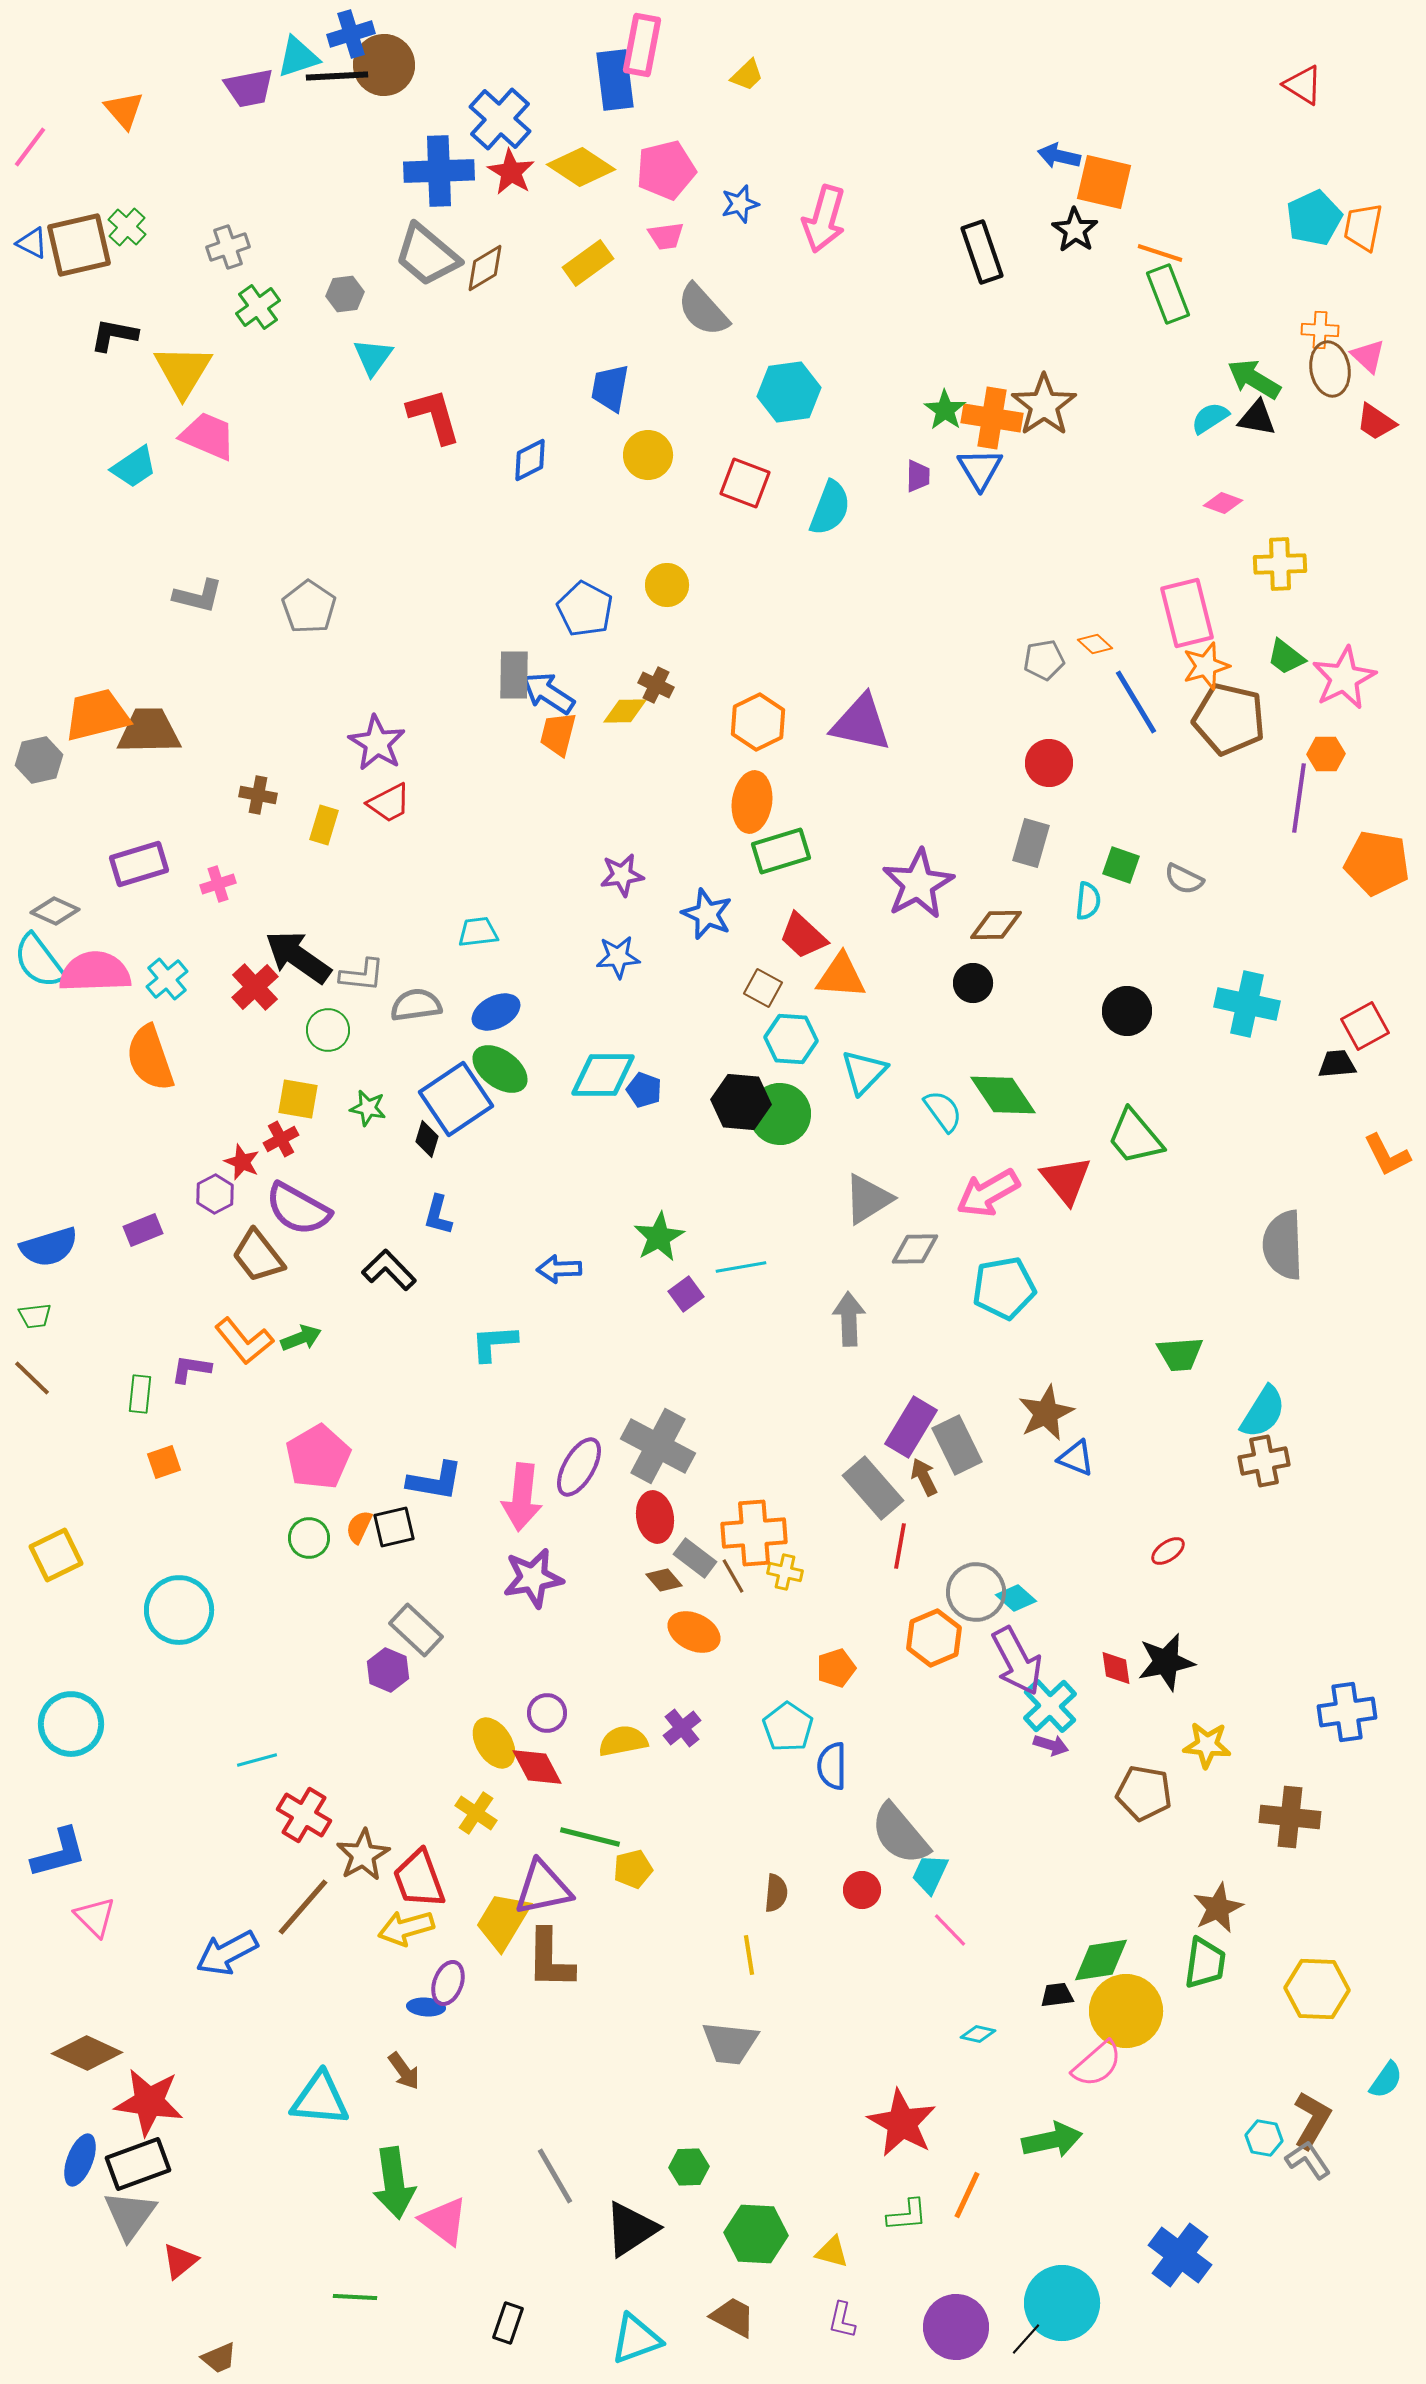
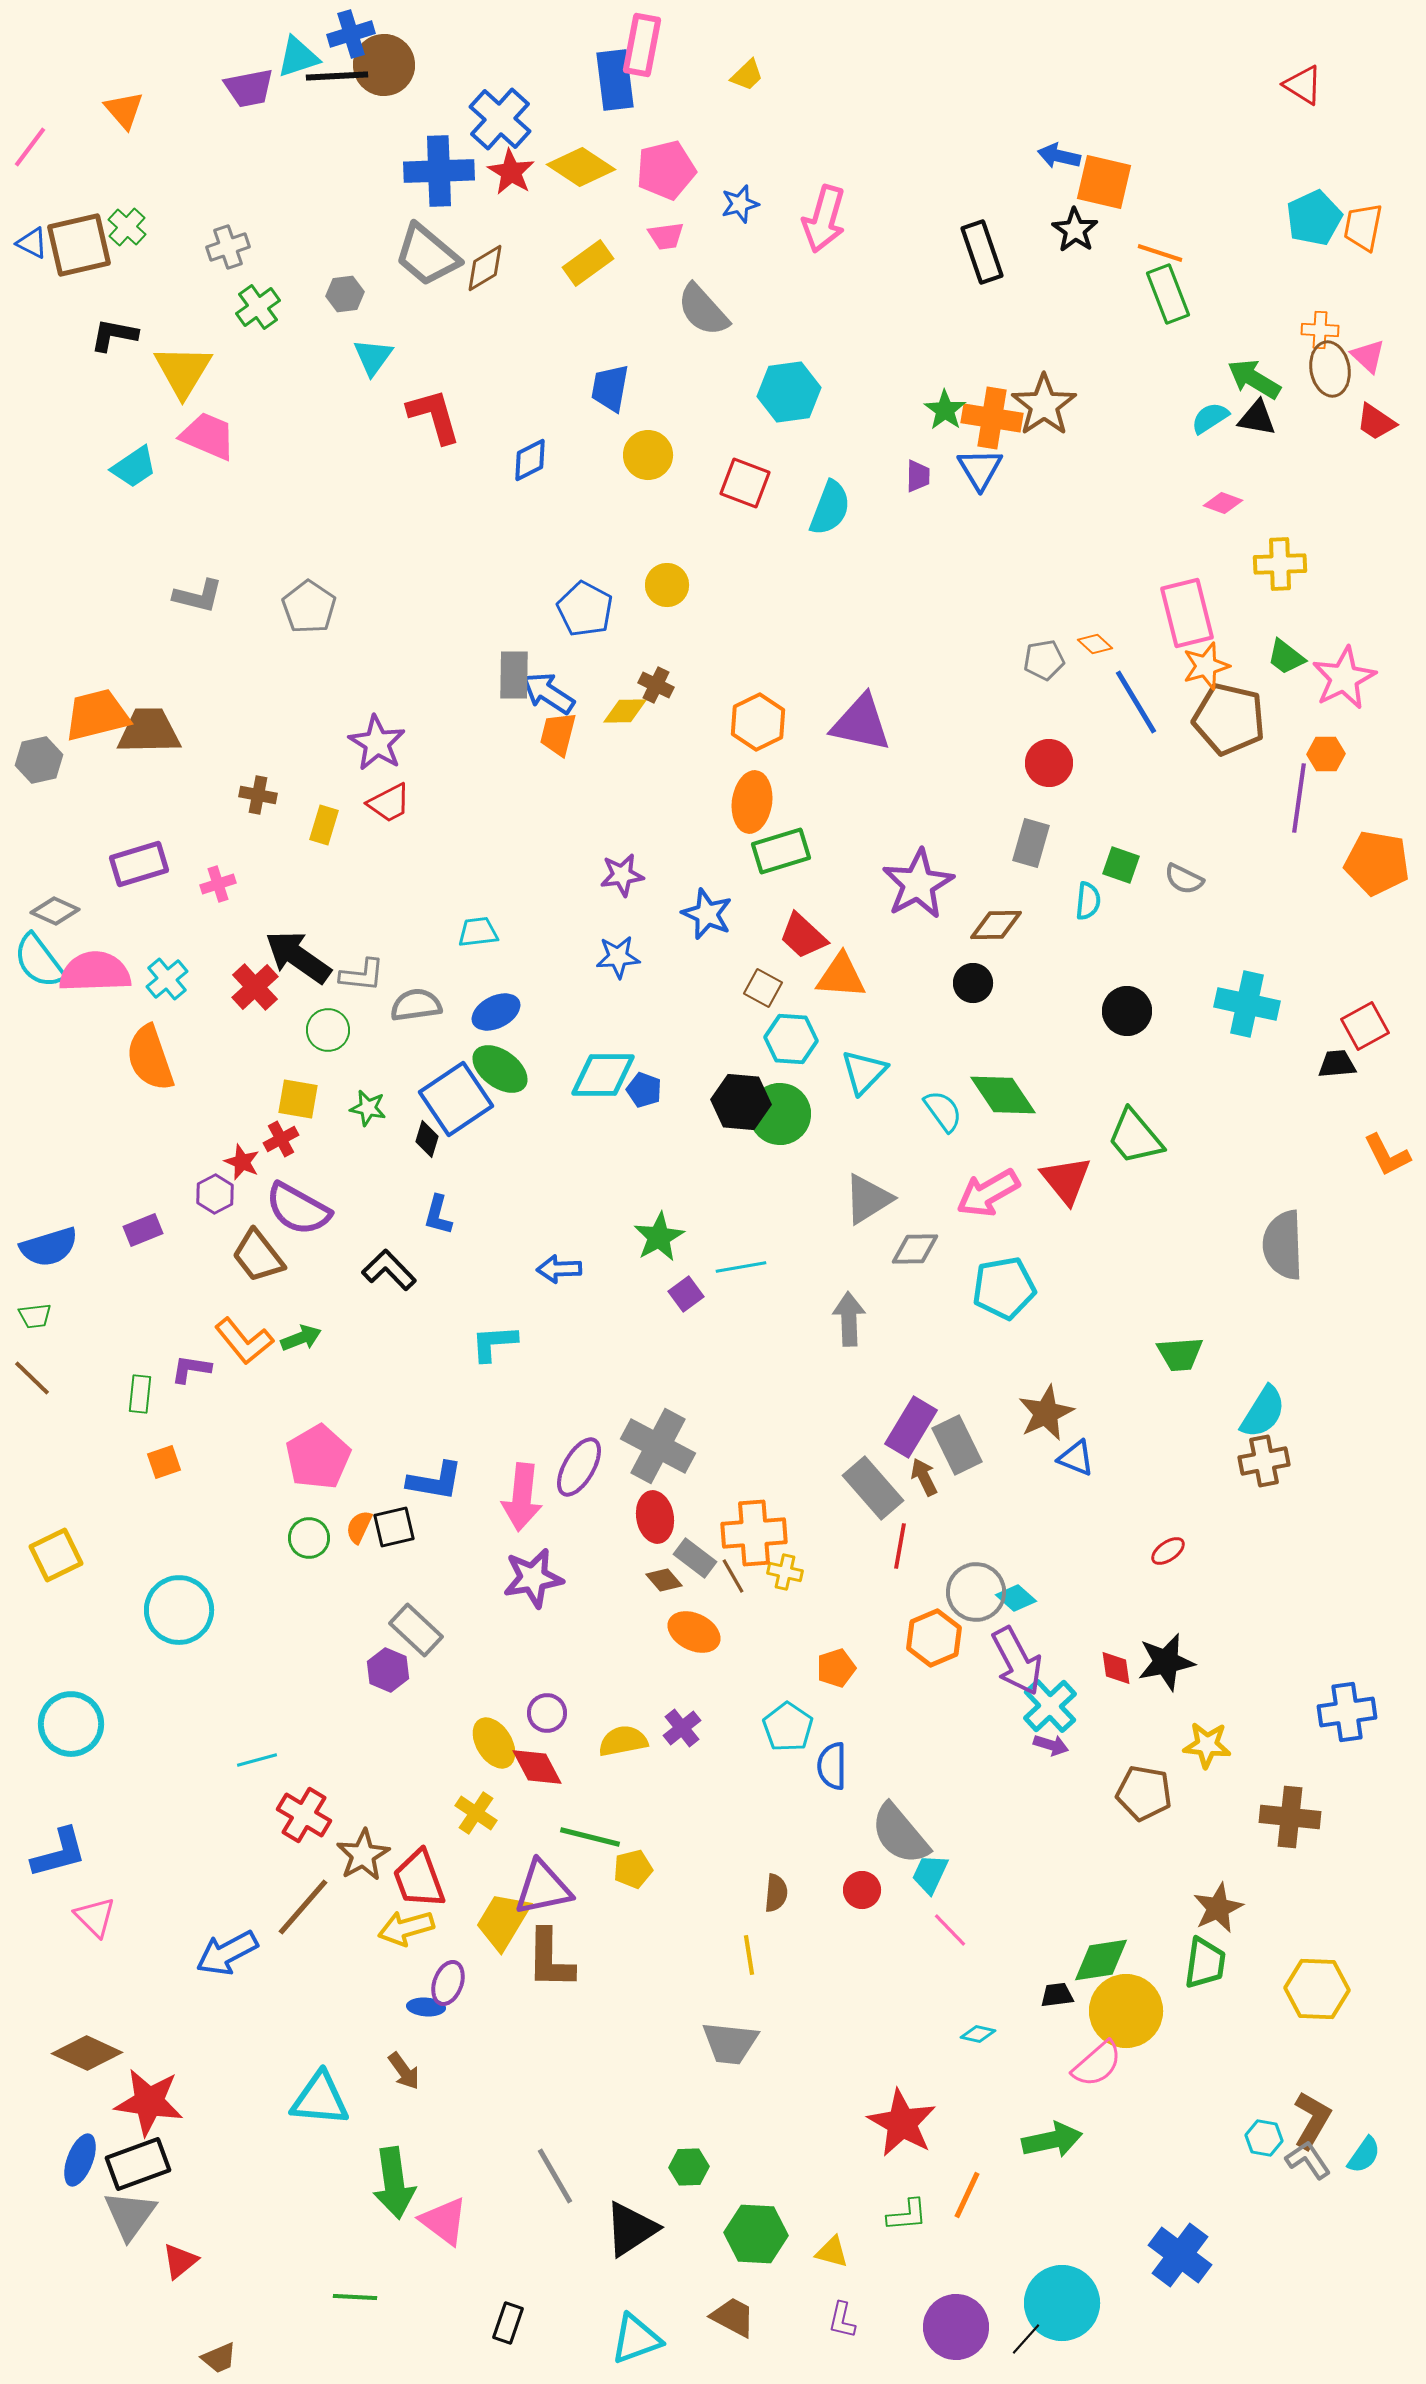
cyan semicircle at (1386, 2080): moved 22 px left, 75 px down
